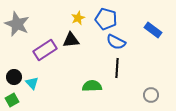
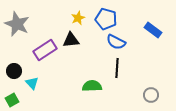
black circle: moved 6 px up
